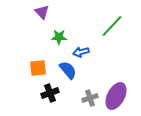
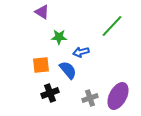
purple triangle: rotated 14 degrees counterclockwise
orange square: moved 3 px right, 3 px up
purple ellipse: moved 2 px right
